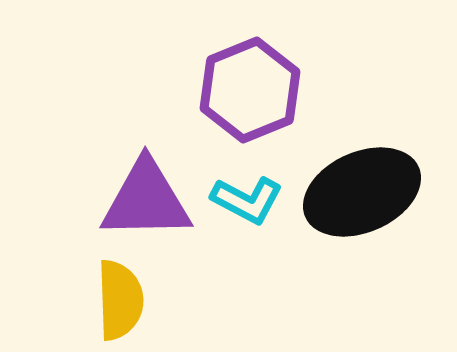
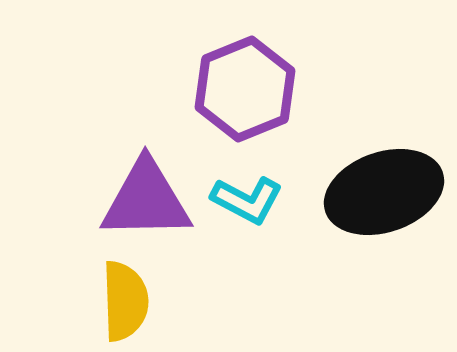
purple hexagon: moved 5 px left, 1 px up
black ellipse: moved 22 px right; rotated 5 degrees clockwise
yellow semicircle: moved 5 px right, 1 px down
